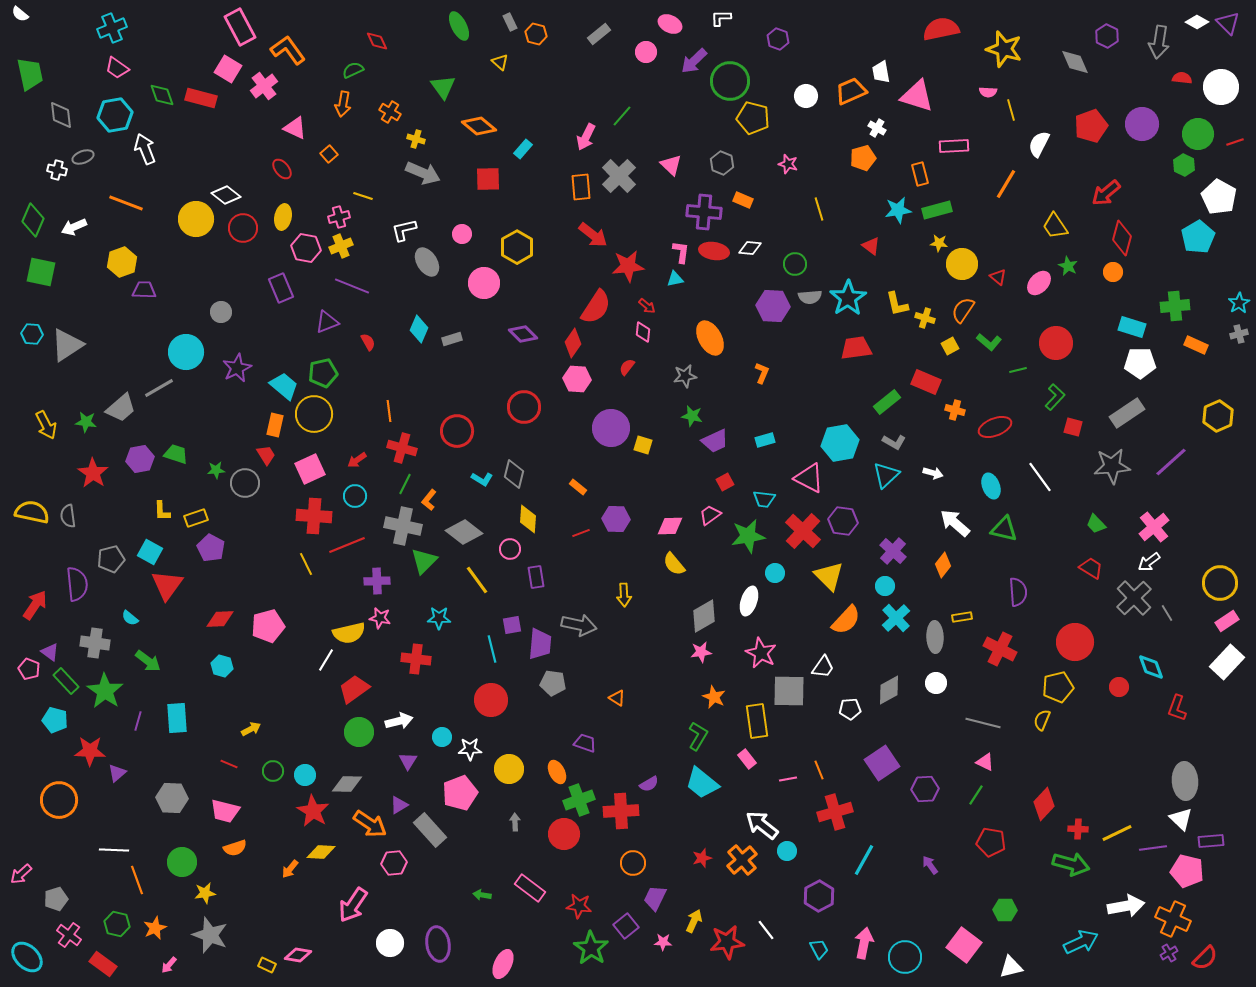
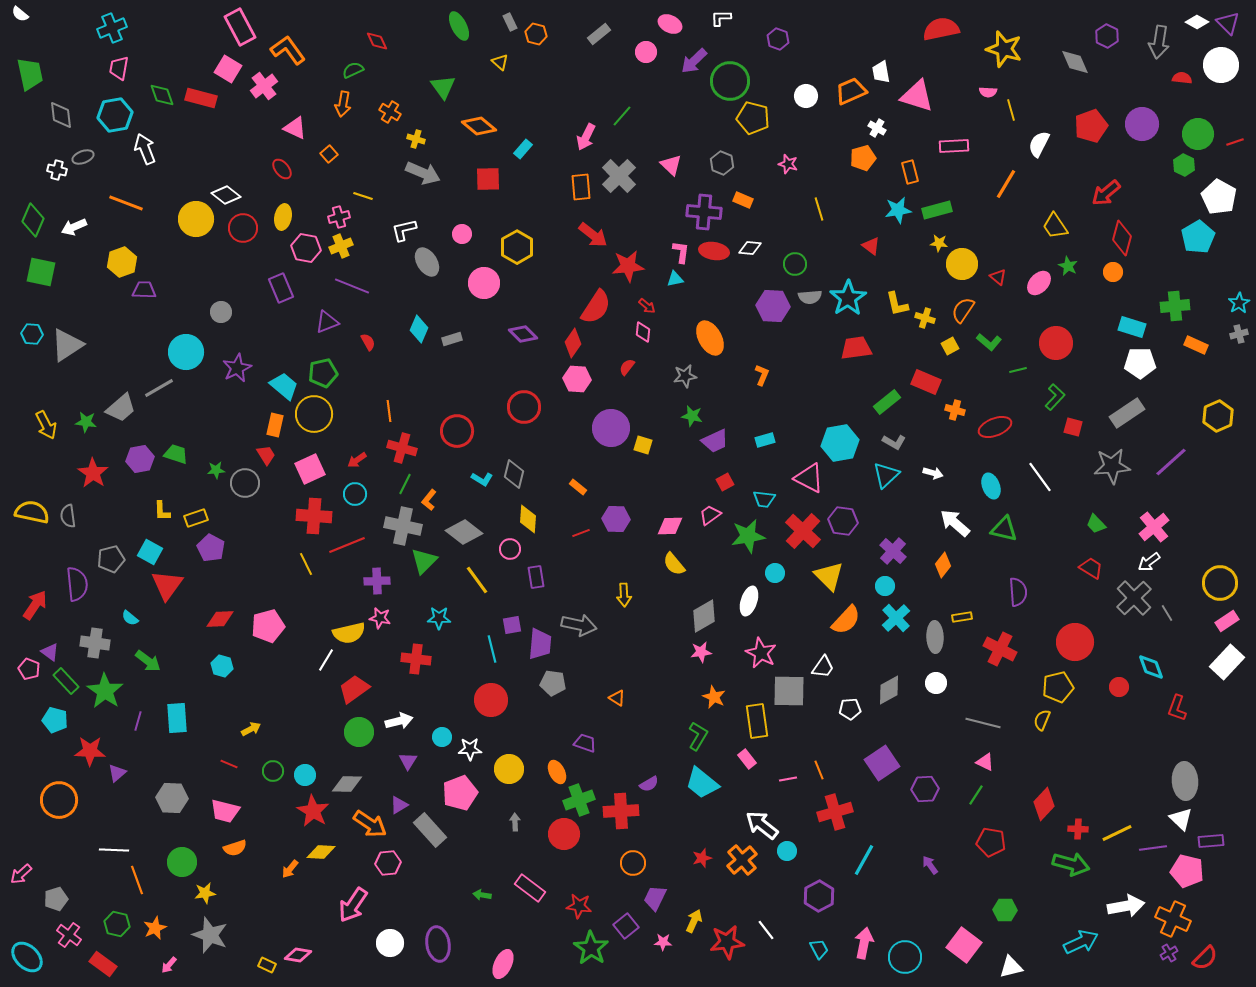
pink trapezoid at (117, 68): moved 2 px right; rotated 65 degrees clockwise
white circle at (1221, 87): moved 22 px up
orange rectangle at (920, 174): moved 10 px left, 2 px up
orange L-shape at (762, 373): moved 2 px down
cyan circle at (355, 496): moved 2 px up
pink hexagon at (394, 863): moved 6 px left
